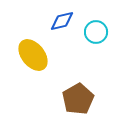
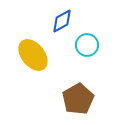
blue diamond: rotated 15 degrees counterclockwise
cyan circle: moved 9 px left, 13 px down
